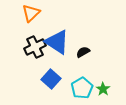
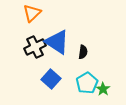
orange triangle: moved 1 px right
black semicircle: rotated 128 degrees clockwise
cyan pentagon: moved 5 px right, 5 px up
